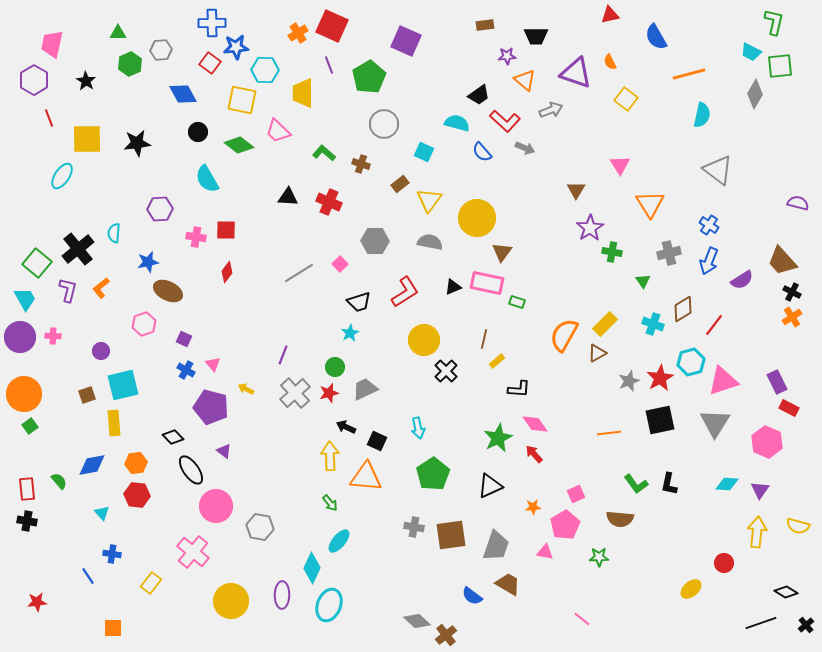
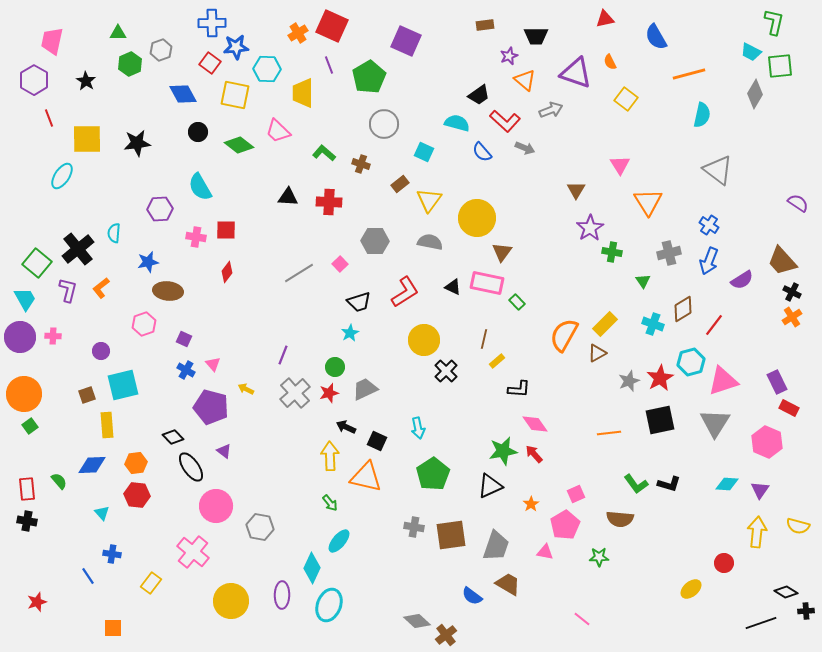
red triangle at (610, 15): moved 5 px left, 4 px down
pink trapezoid at (52, 44): moved 3 px up
gray hexagon at (161, 50): rotated 15 degrees counterclockwise
purple star at (507, 56): moved 2 px right; rotated 18 degrees counterclockwise
cyan hexagon at (265, 70): moved 2 px right, 1 px up
yellow square at (242, 100): moved 7 px left, 5 px up
cyan semicircle at (207, 179): moved 7 px left, 8 px down
red cross at (329, 202): rotated 20 degrees counterclockwise
purple semicircle at (798, 203): rotated 20 degrees clockwise
orange triangle at (650, 204): moved 2 px left, 2 px up
black triangle at (453, 287): rotated 48 degrees clockwise
brown ellipse at (168, 291): rotated 20 degrees counterclockwise
green rectangle at (517, 302): rotated 28 degrees clockwise
yellow rectangle at (114, 423): moved 7 px left, 2 px down
green star at (498, 438): moved 5 px right, 13 px down; rotated 16 degrees clockwise
blue diamond at (92, 465): rotated 8 degrees clockwise
black ellipse at (191, 470): moved 3 px up
orange triangle at (366, 477): rotated 8 degrees clockwise
black L-shape at (669, 484): rotated 85 degrees counterclockwise
orange star at (533, 507): moved 2 px left, 3 px up; rotated 28 degrees counterclockwise
red star at (37, 602): rotated 12 degrees counterclockwise
black cross at (806, 625): moved 14 px up; rotated 35 degrees clockwise
